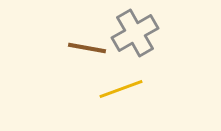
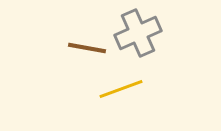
gray cross: moved 3 px right; rotated 6 degrees clockwise
